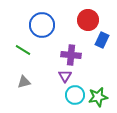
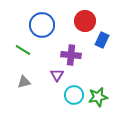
red circle: moved 3 px left, 1 px down
purple triangle: moved 8 px left, 1 px up
cyan circle: moved 1 px left
